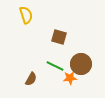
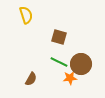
green line: moved 4 px right, 4 px up
